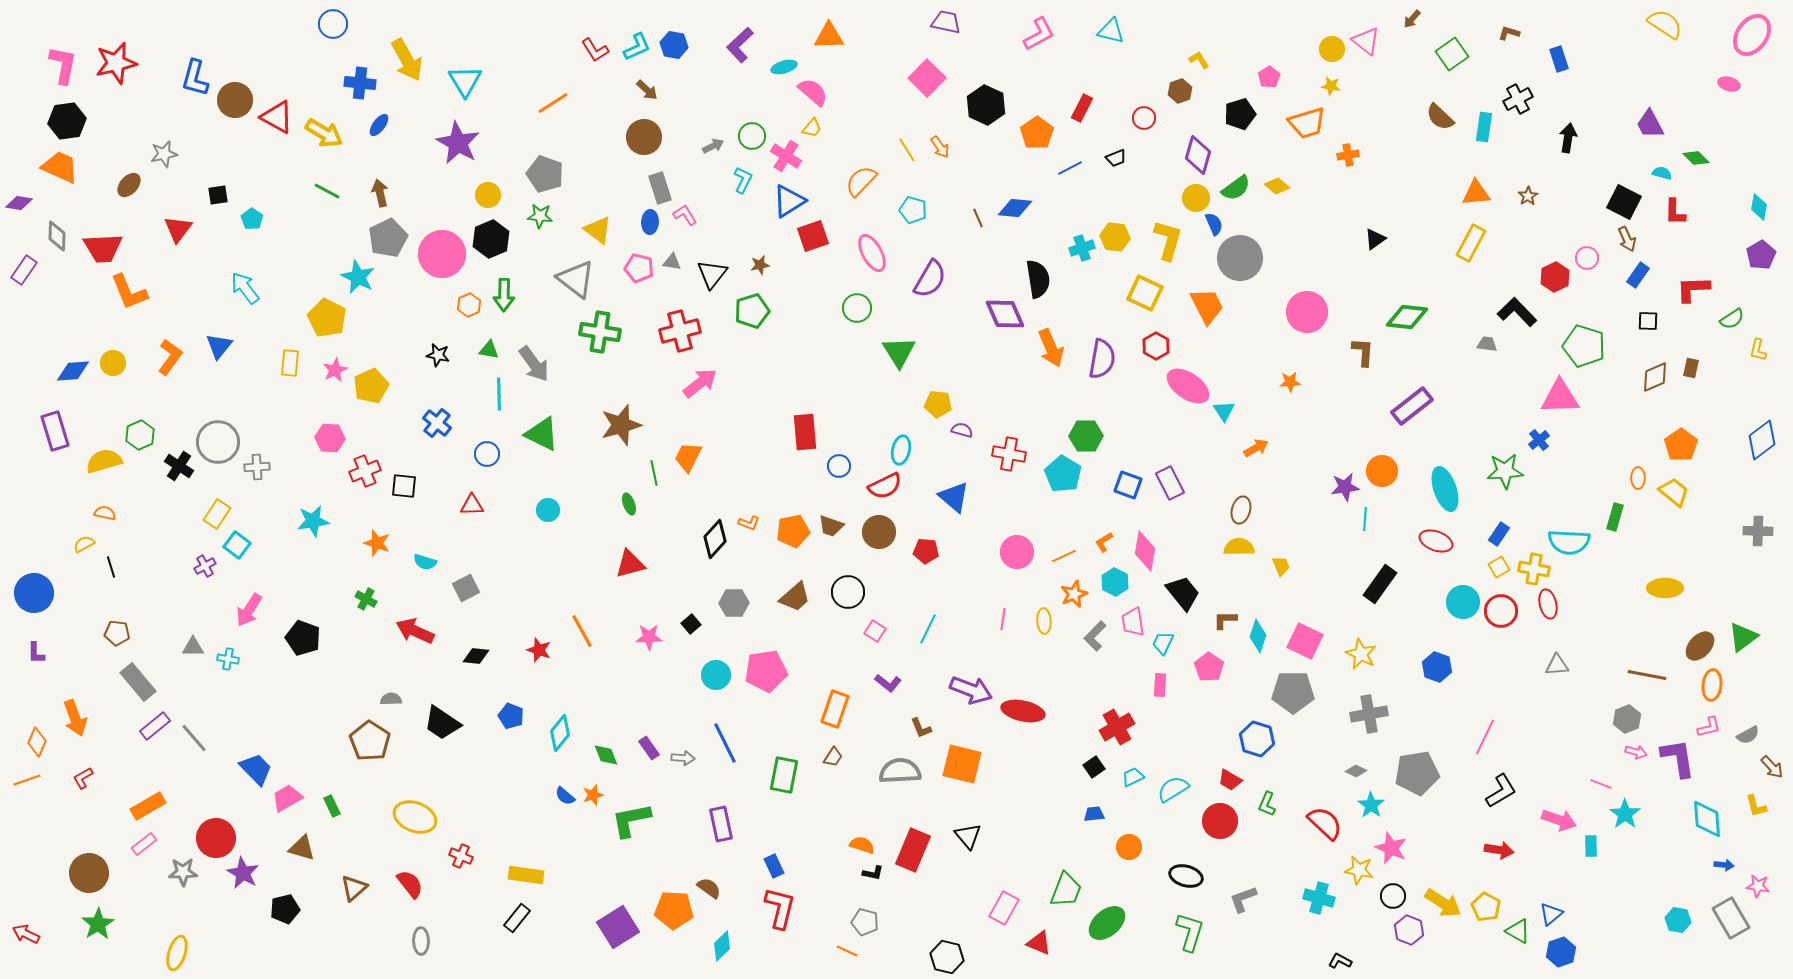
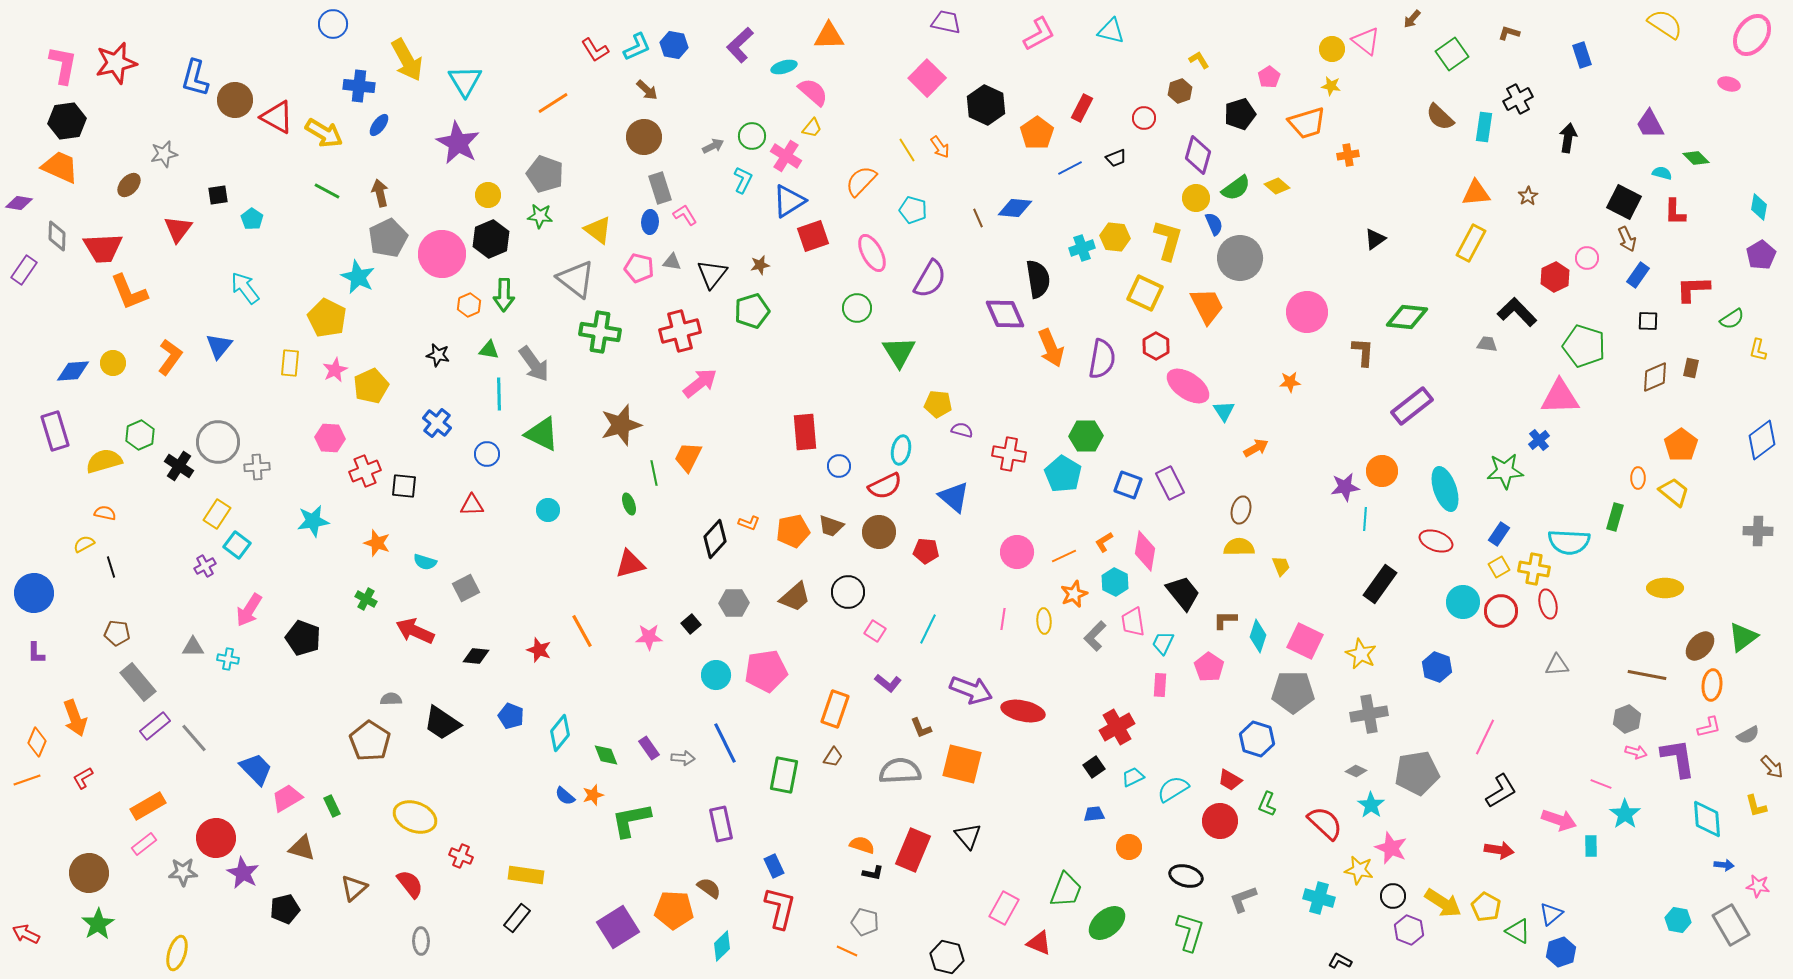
blue rectangle at (1559, 59): moved 23 px right, 4 px up
blue cross at (360, 83): moved 1 px left, 3 px down
gray rectangle at (1731, 918): moved 7 px down
